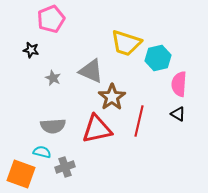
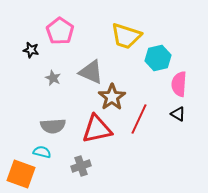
pink pentagon: moved 9 px right, 12 px down; rotated 16 degrees counterclockwise
yellow trapezoid: moved 7 px up
gray triangle: moved 1 px down
red line: moved 2 px up; rotated 12 degrees clockwise
gray cross: moved 16 px right, 1 px up
